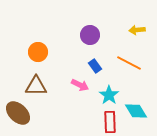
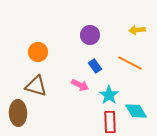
orange line: moved 1 px right
brown triangle: rotated 15 degrees clockwise
brown ellipse: rotated 45 degrees clockwise
